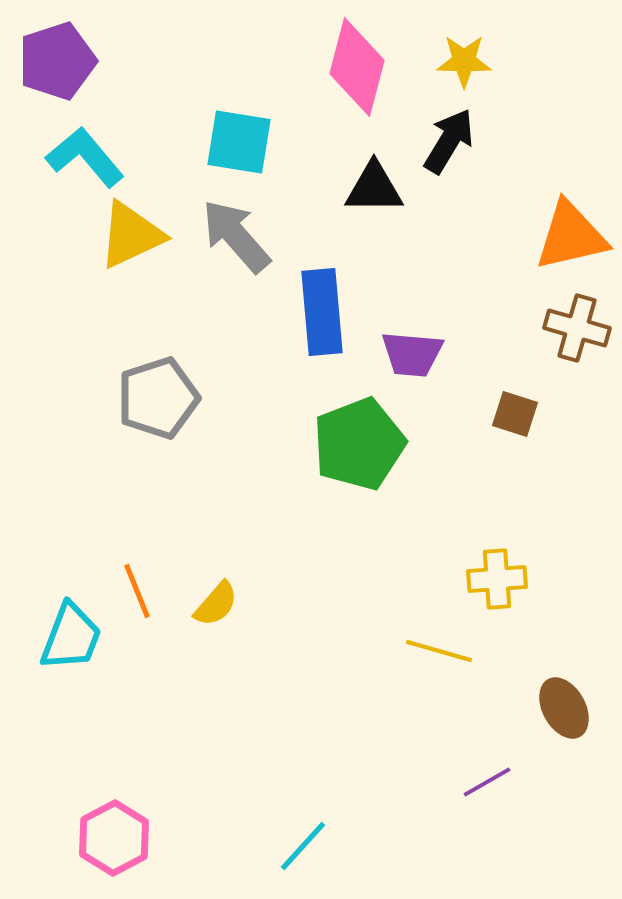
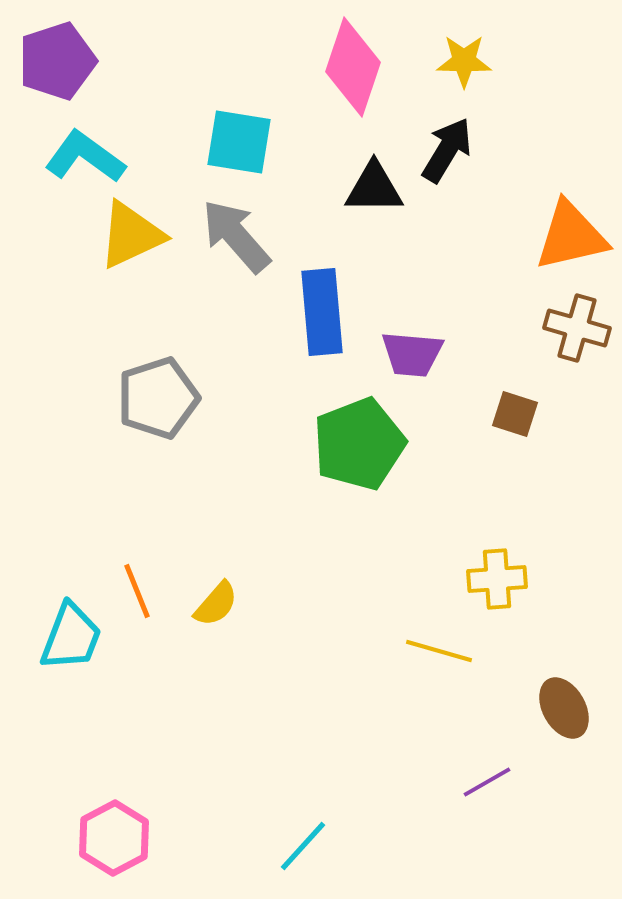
pink diamond: moved 4 px left; rotated 4 degrees clockwise
black arrow: moved 2 px left, 9 px down
cyan L-shape: rotated 14 degrees counterclockwise
